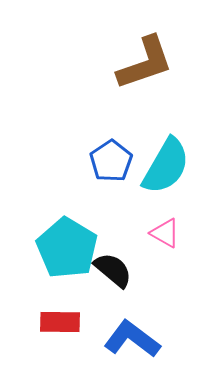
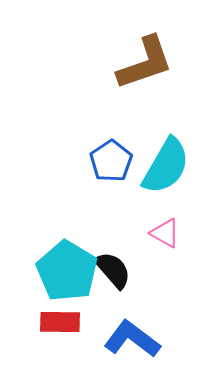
cyan pentagon: moved 23 px down
black semicircle: rotated 9 degrees clockwise
